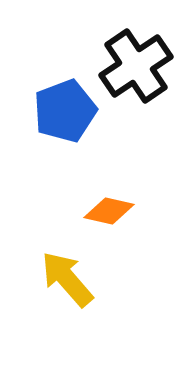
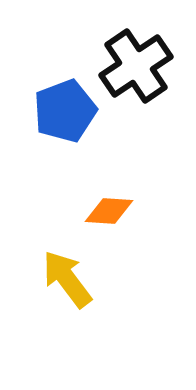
orange diamond: rotated 9 degrees counterclockwise
yellow arrow: rotated 4 degrees clockwise
